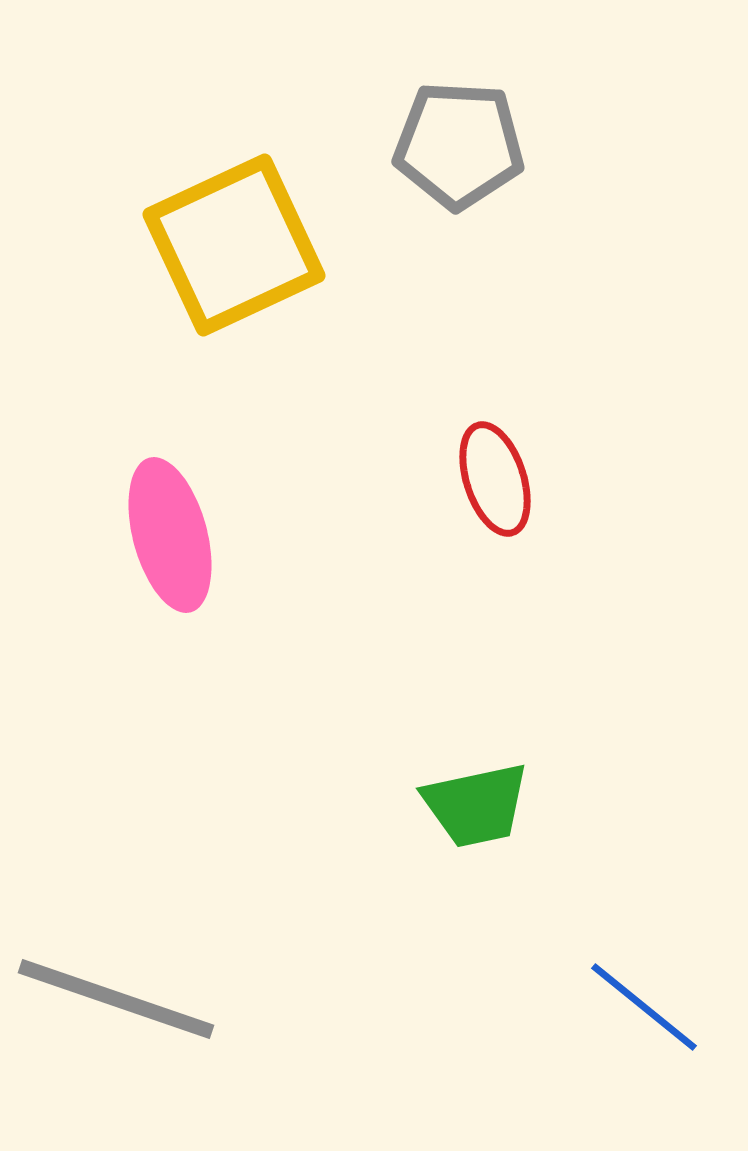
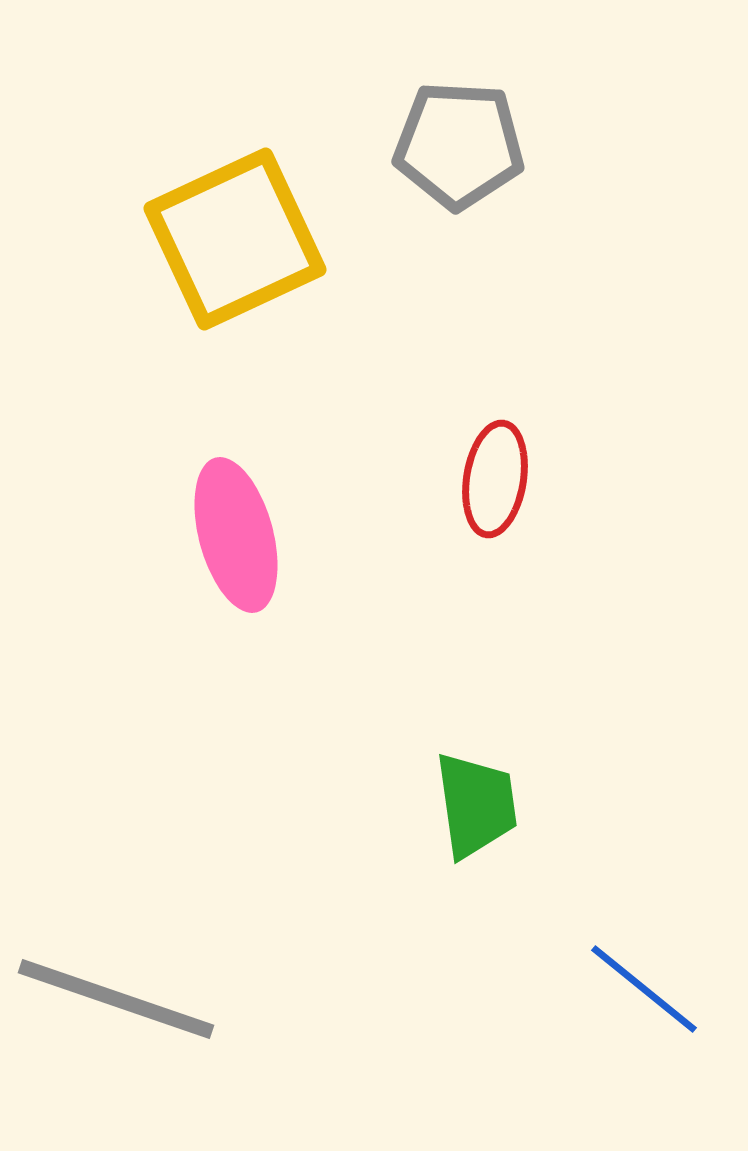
yellow square: moved 1 px right, 6 px up
red ellipse: rotated 27 degrees clockwise
pink ellipse: moved 66 px right
green trapezoid: rotated 86 degrees counterclockwise
blue line: moved 18 px up
